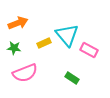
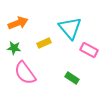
cyan triangle: moved 3 px right, 7 px up
pink semicircle: rotated 75 degrees clockwise
